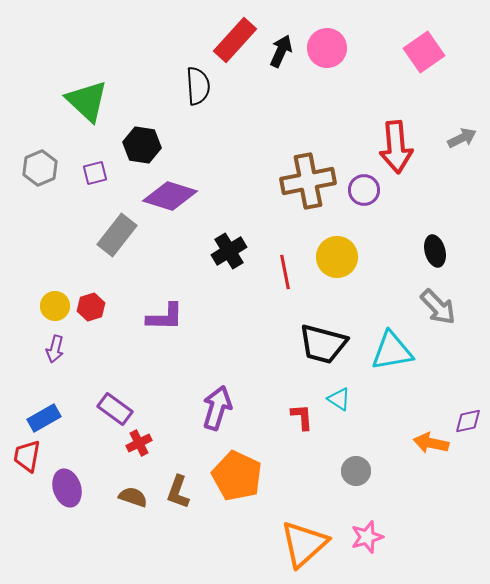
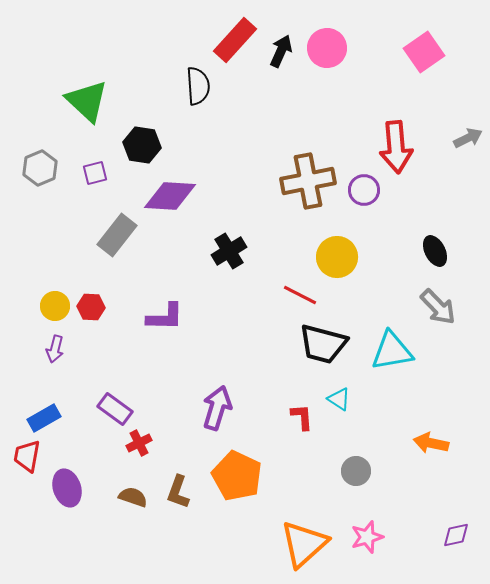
gray arrow at (462, 138): moved 6 px right
purple diamond at (170, 196): rotated 14 degrees counterclockwise
black ellipse at (435, 251): rotated 12 degrees counterclockwise
red line at (285, 272): moved 15 px right, 23 px down; rotated 52 degrees counterclockwise
red hexagon at (91, 307): rotated 20 degrees clockwise
purple diamond at (468, 421): moved 12 px left, 114 px down
